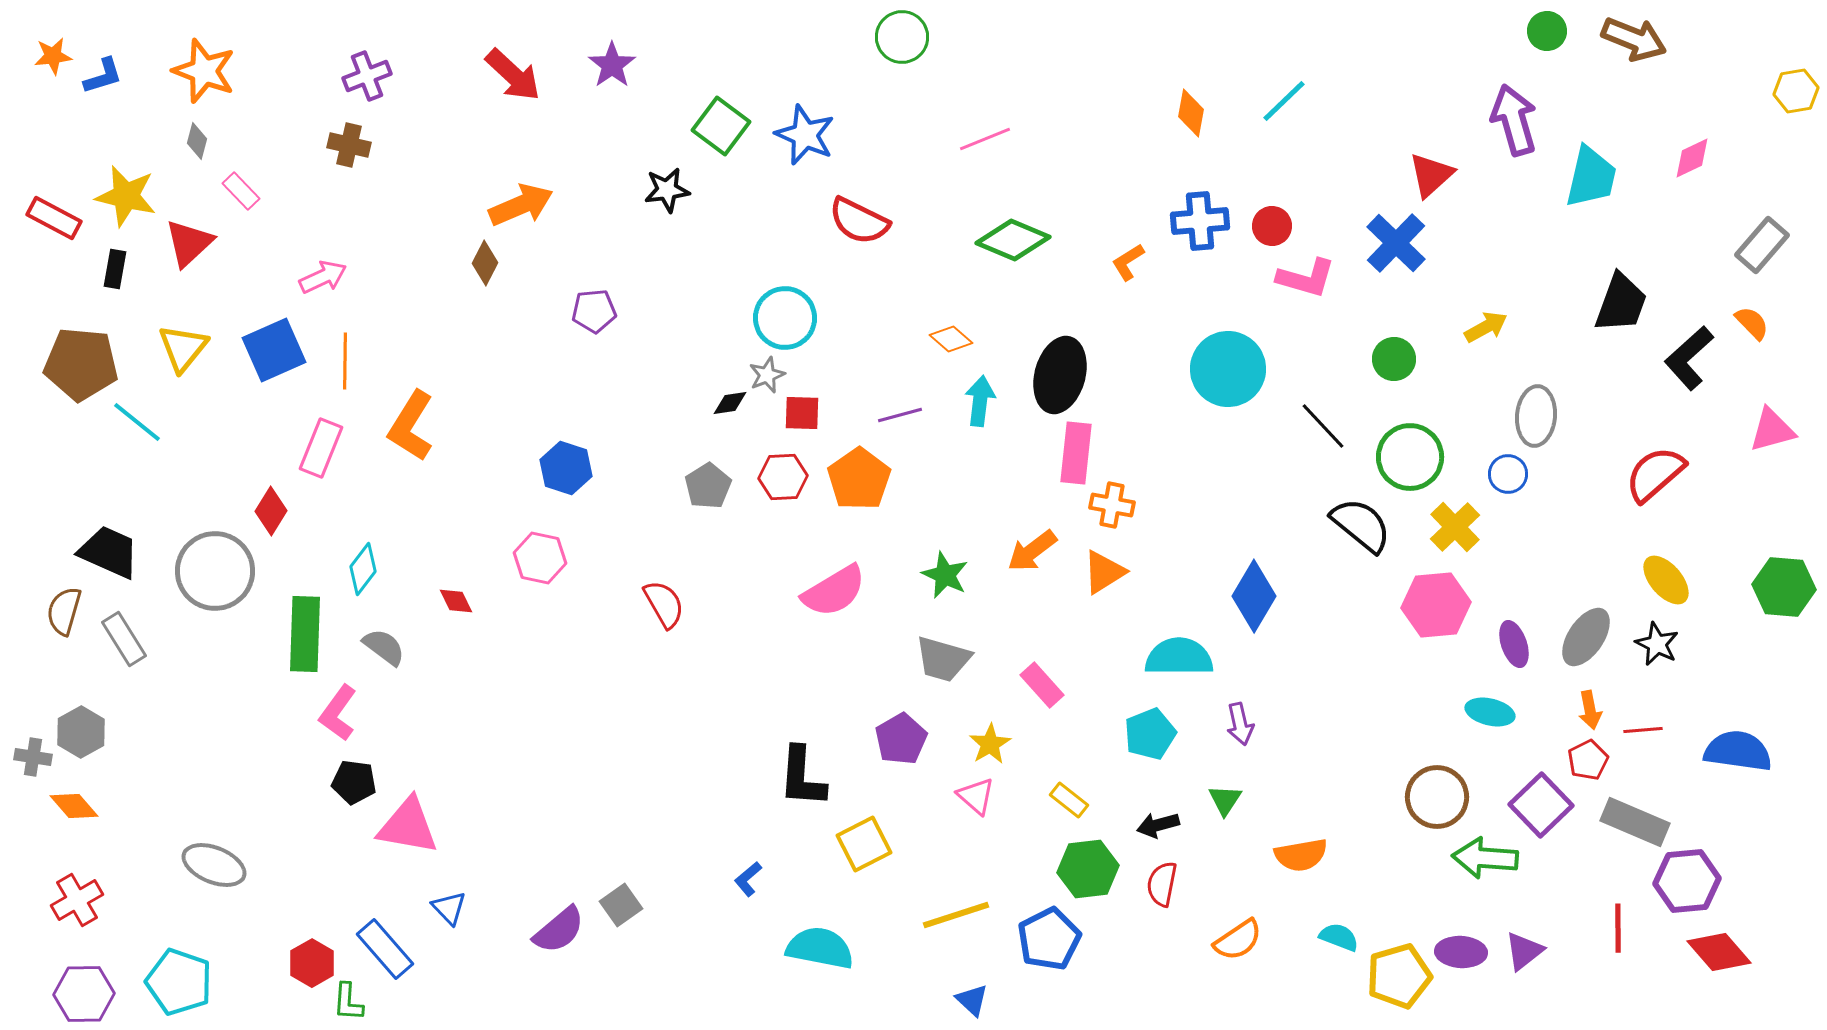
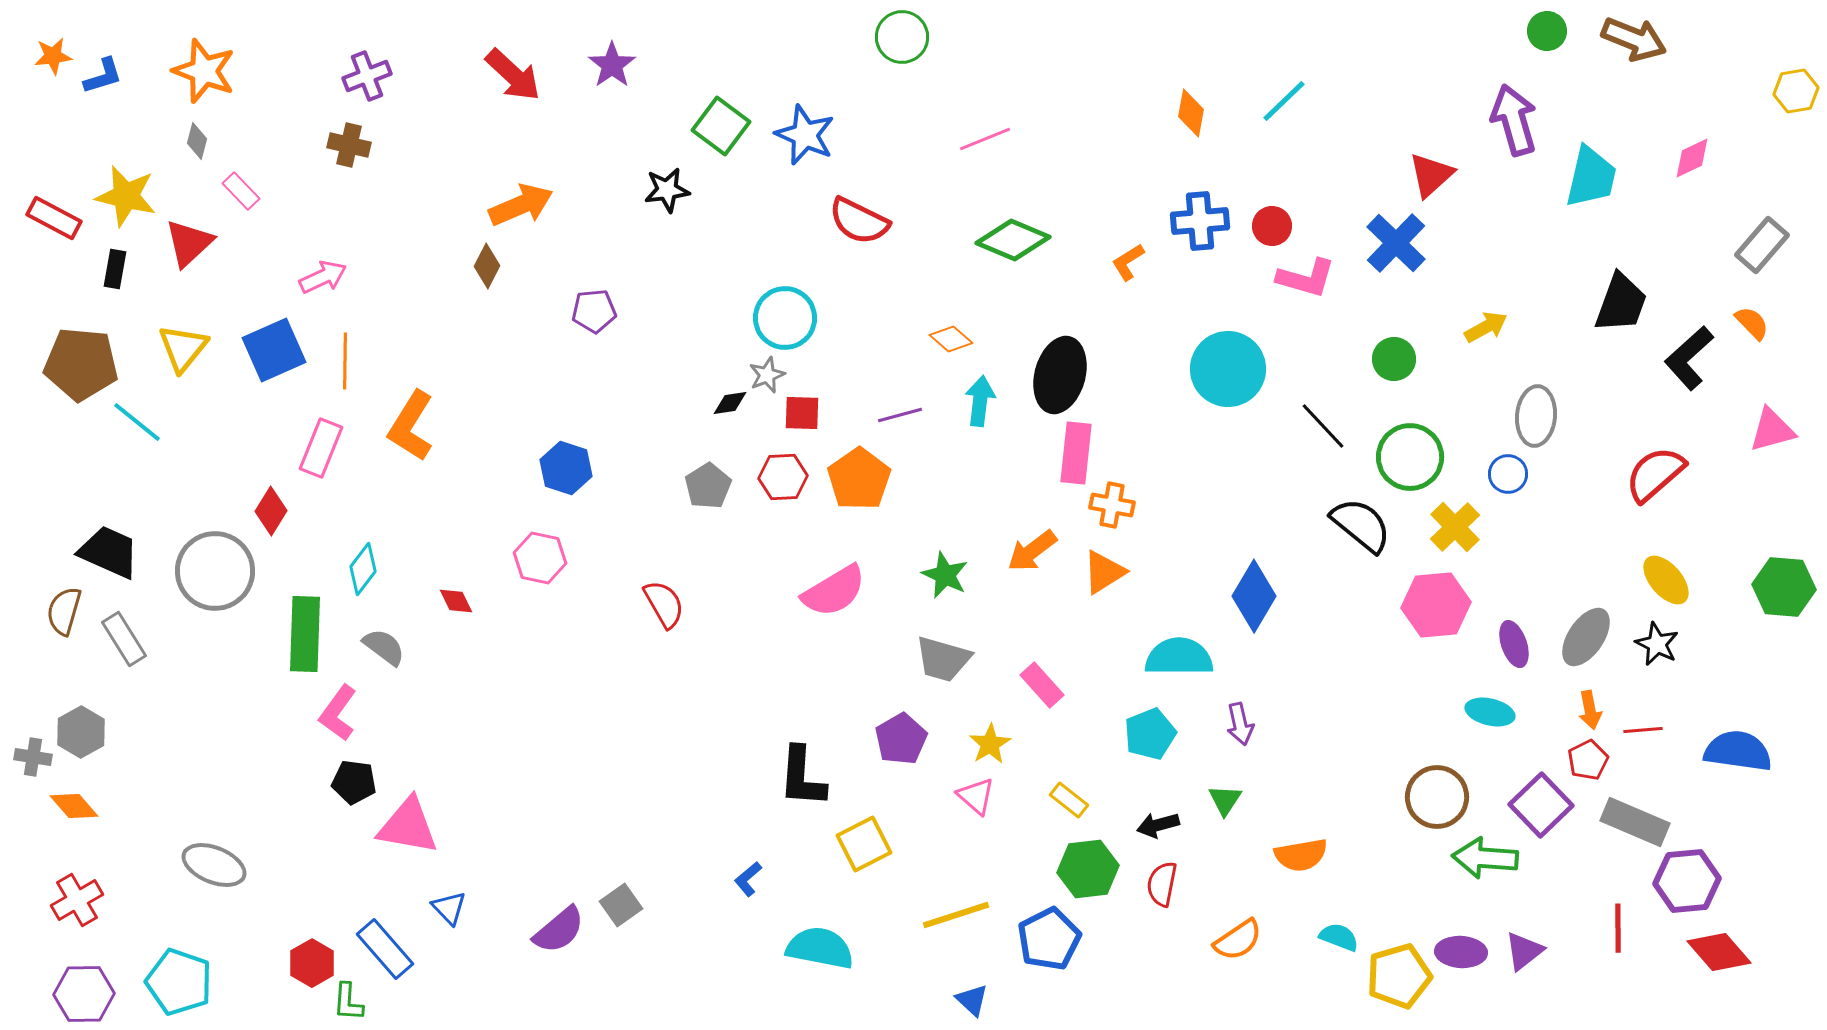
brown diamond at (485, 263): moved 2 px right, 3 px down
